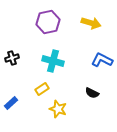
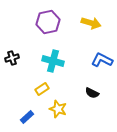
blue rectangle: moved 16 px right, 14 px down
